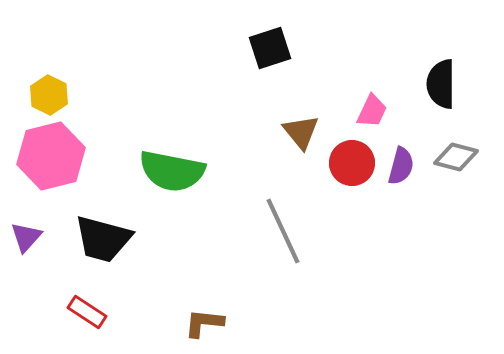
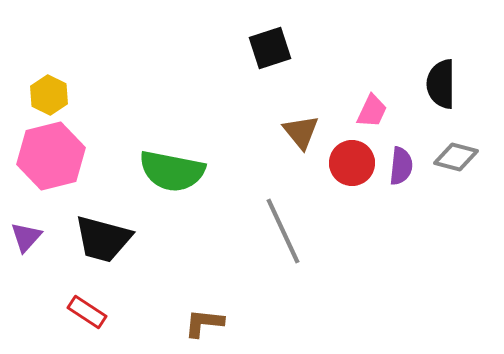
purple semicircle: rotated 9 degrees counterclockwise
